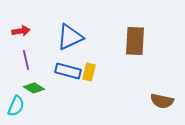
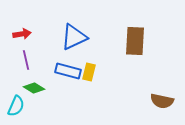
red arrow: moved 1 px right, 3 px down
blue triangle: moved 4 px right
